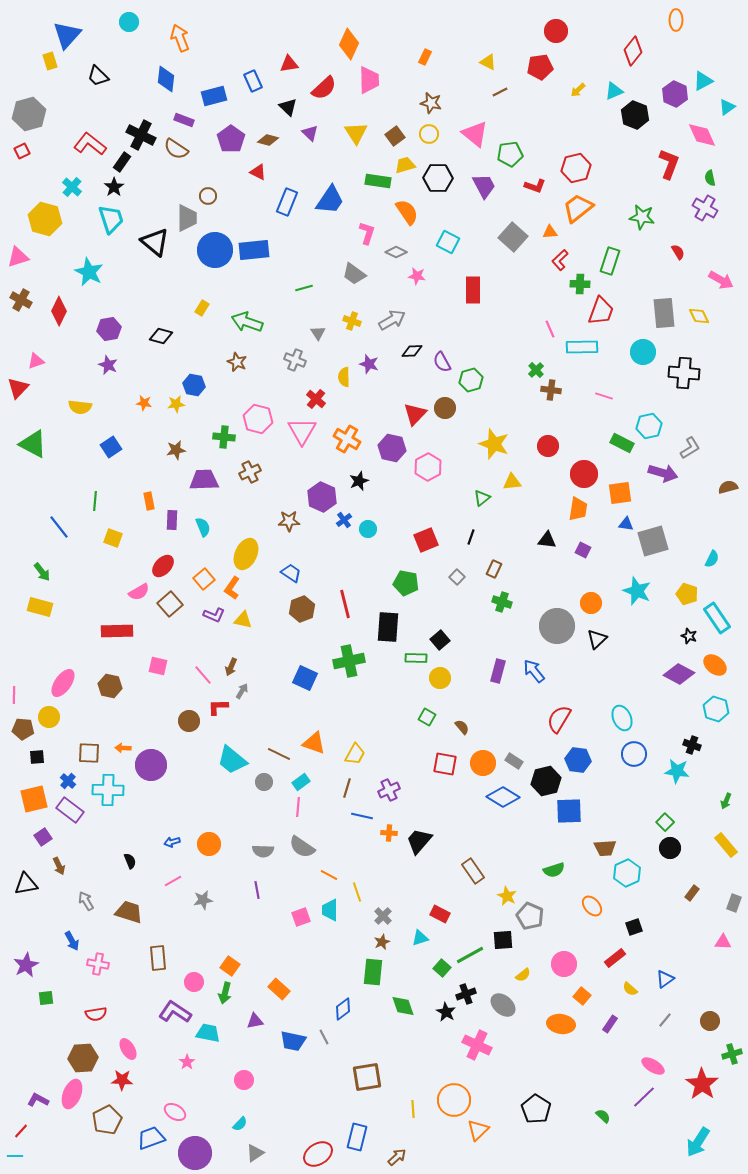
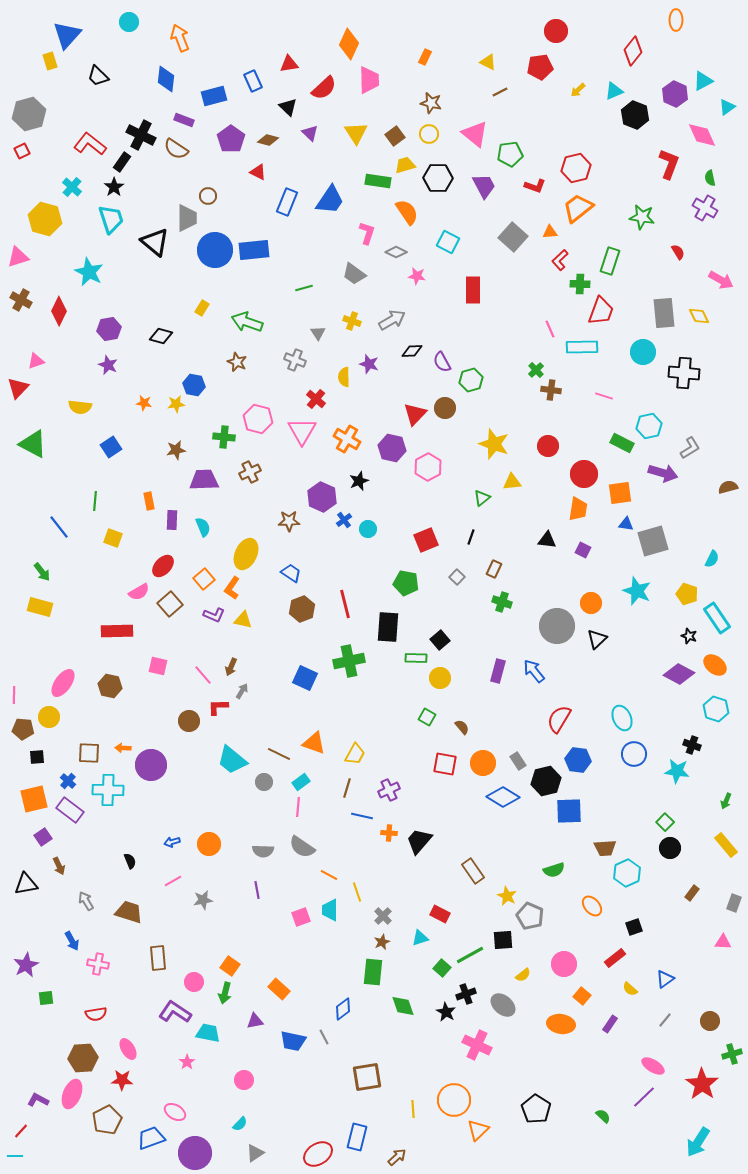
gray rectangle at (514, 761): moved 4 px right; rotated 24 degrees clockwise
